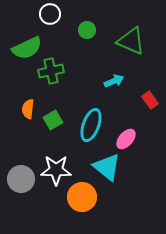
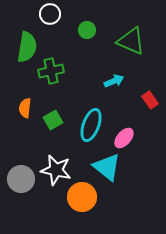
green semicircle: moved 1 px up; rotated 56 degrees counterclockwise
orange semicircle: moved 3 px left, 1 px up
pink ellipse: moved 2 px left, 1 px up
white star: rotated 12 degrees clockwise
